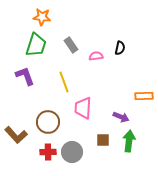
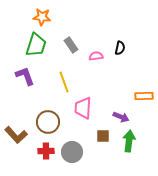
brown square: moved 4 px up
red cross: moved 2 px left, 1 px up
